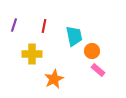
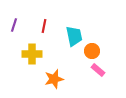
orange star: rotated 12 degrees clockwise
